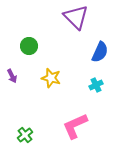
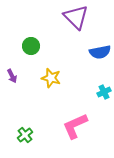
green circle: moved 2 px right
blue semicircle: rotated 55 degrees clockwise
cyan cross: moved 8 px right, 7 px down
